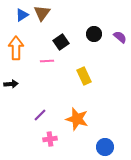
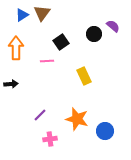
purple semicircle: moved 7 px left, 11 px up
blue circle: moved 16 px up
